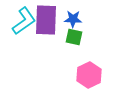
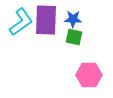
cyan L-shape: moved 3 px left, 1 px down
pink hexagon: rotated 25 degrees clockwise
